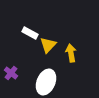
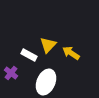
white rectangle: moved 1 px left, 22 px down
yellow arrow: rotated 48 degrees counterclockwise
